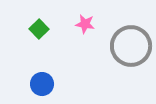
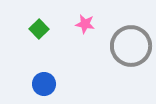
blue circle: moved 2 px right
